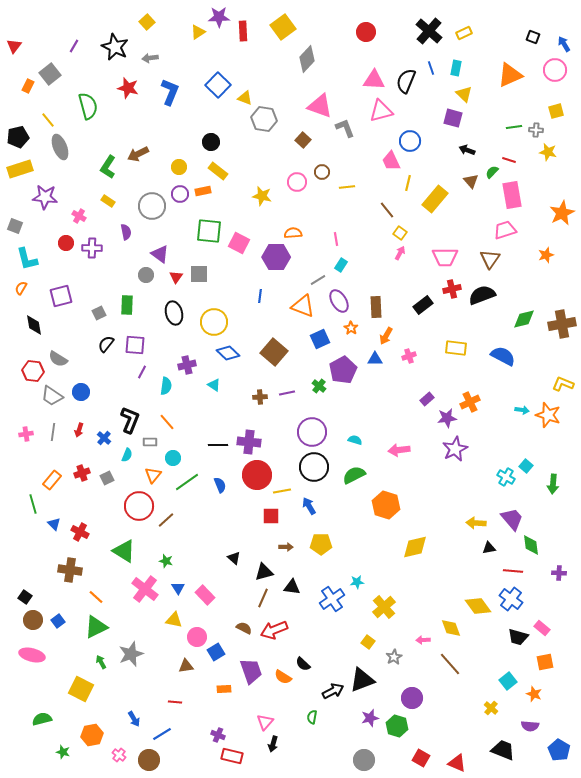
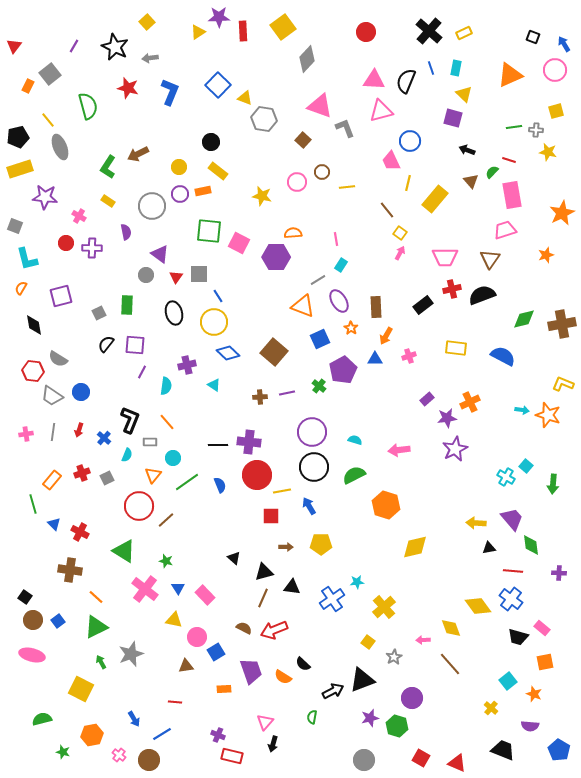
blue line at (260, 296): moved 42 px left; rotated 40 degrees counterclockwise
